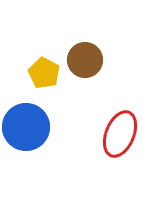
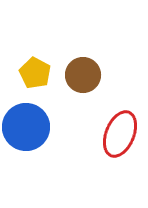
brown circle: moved 2 px left, 15 px down
yellow pentagon: moved 9 px left
